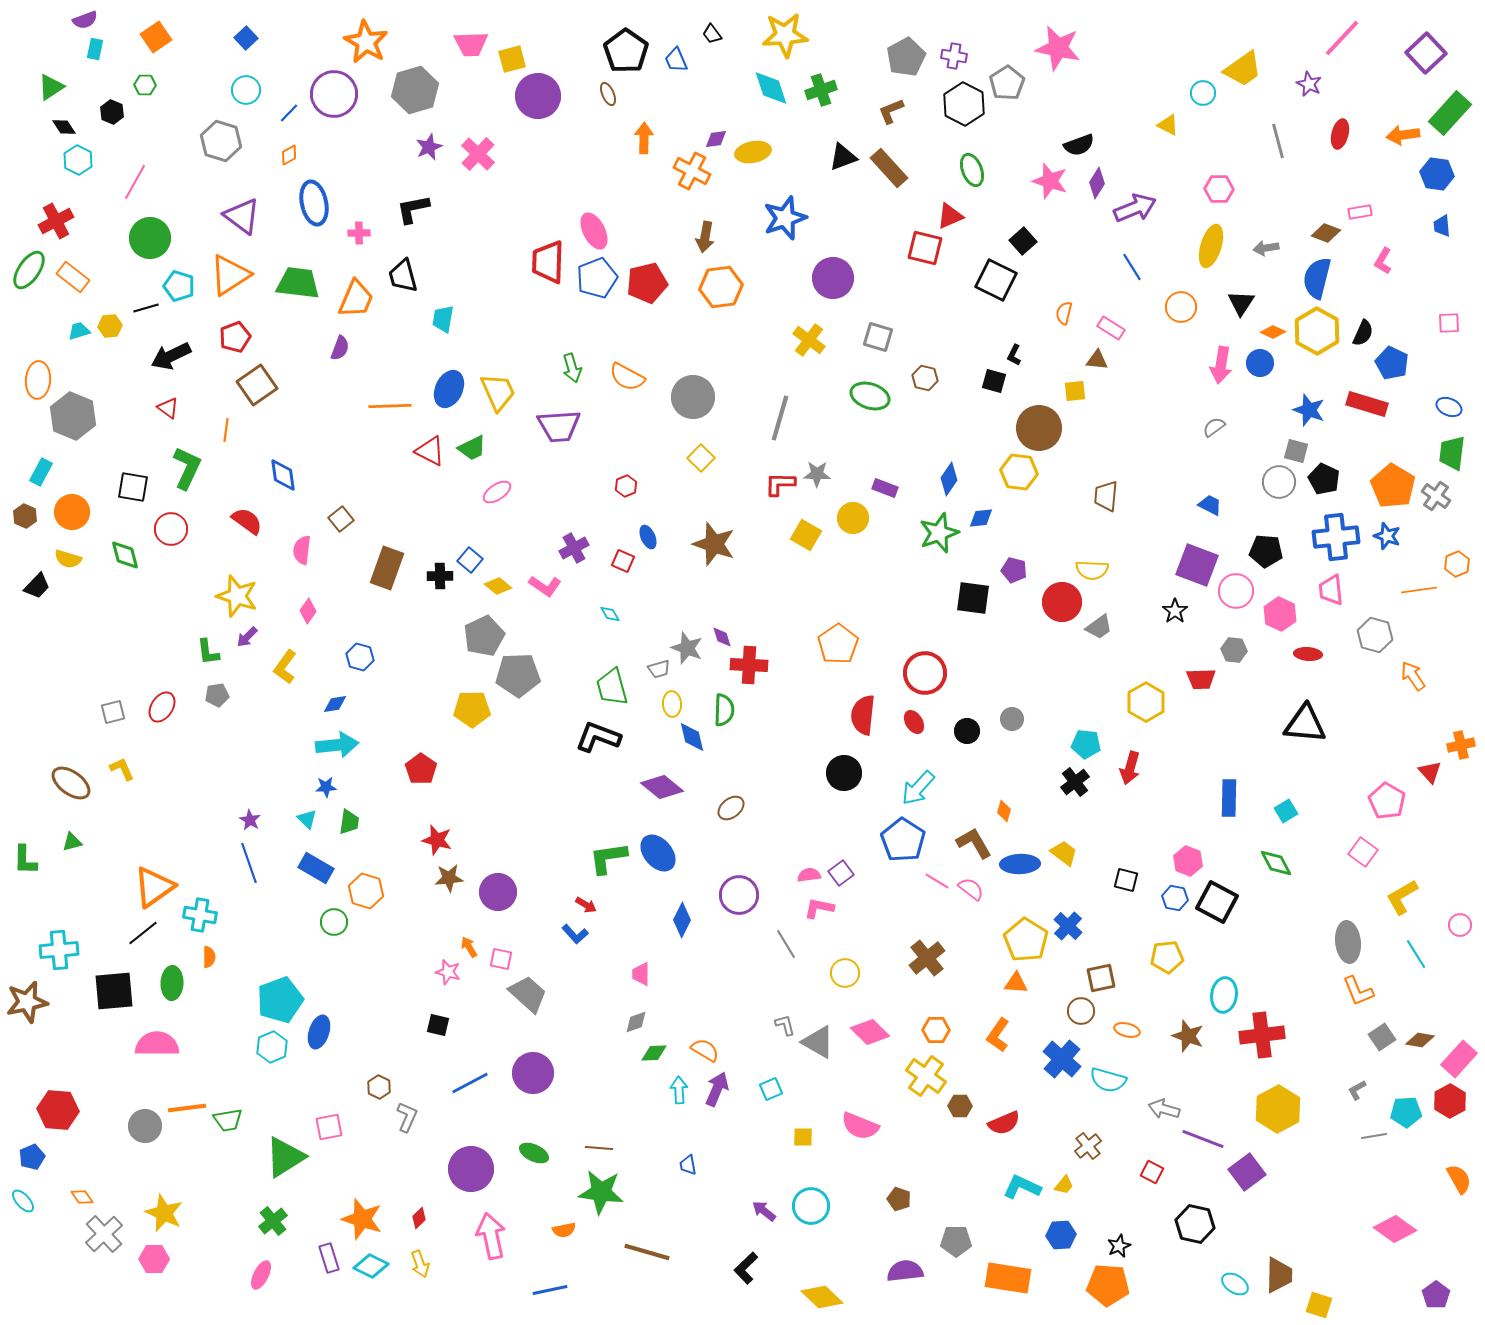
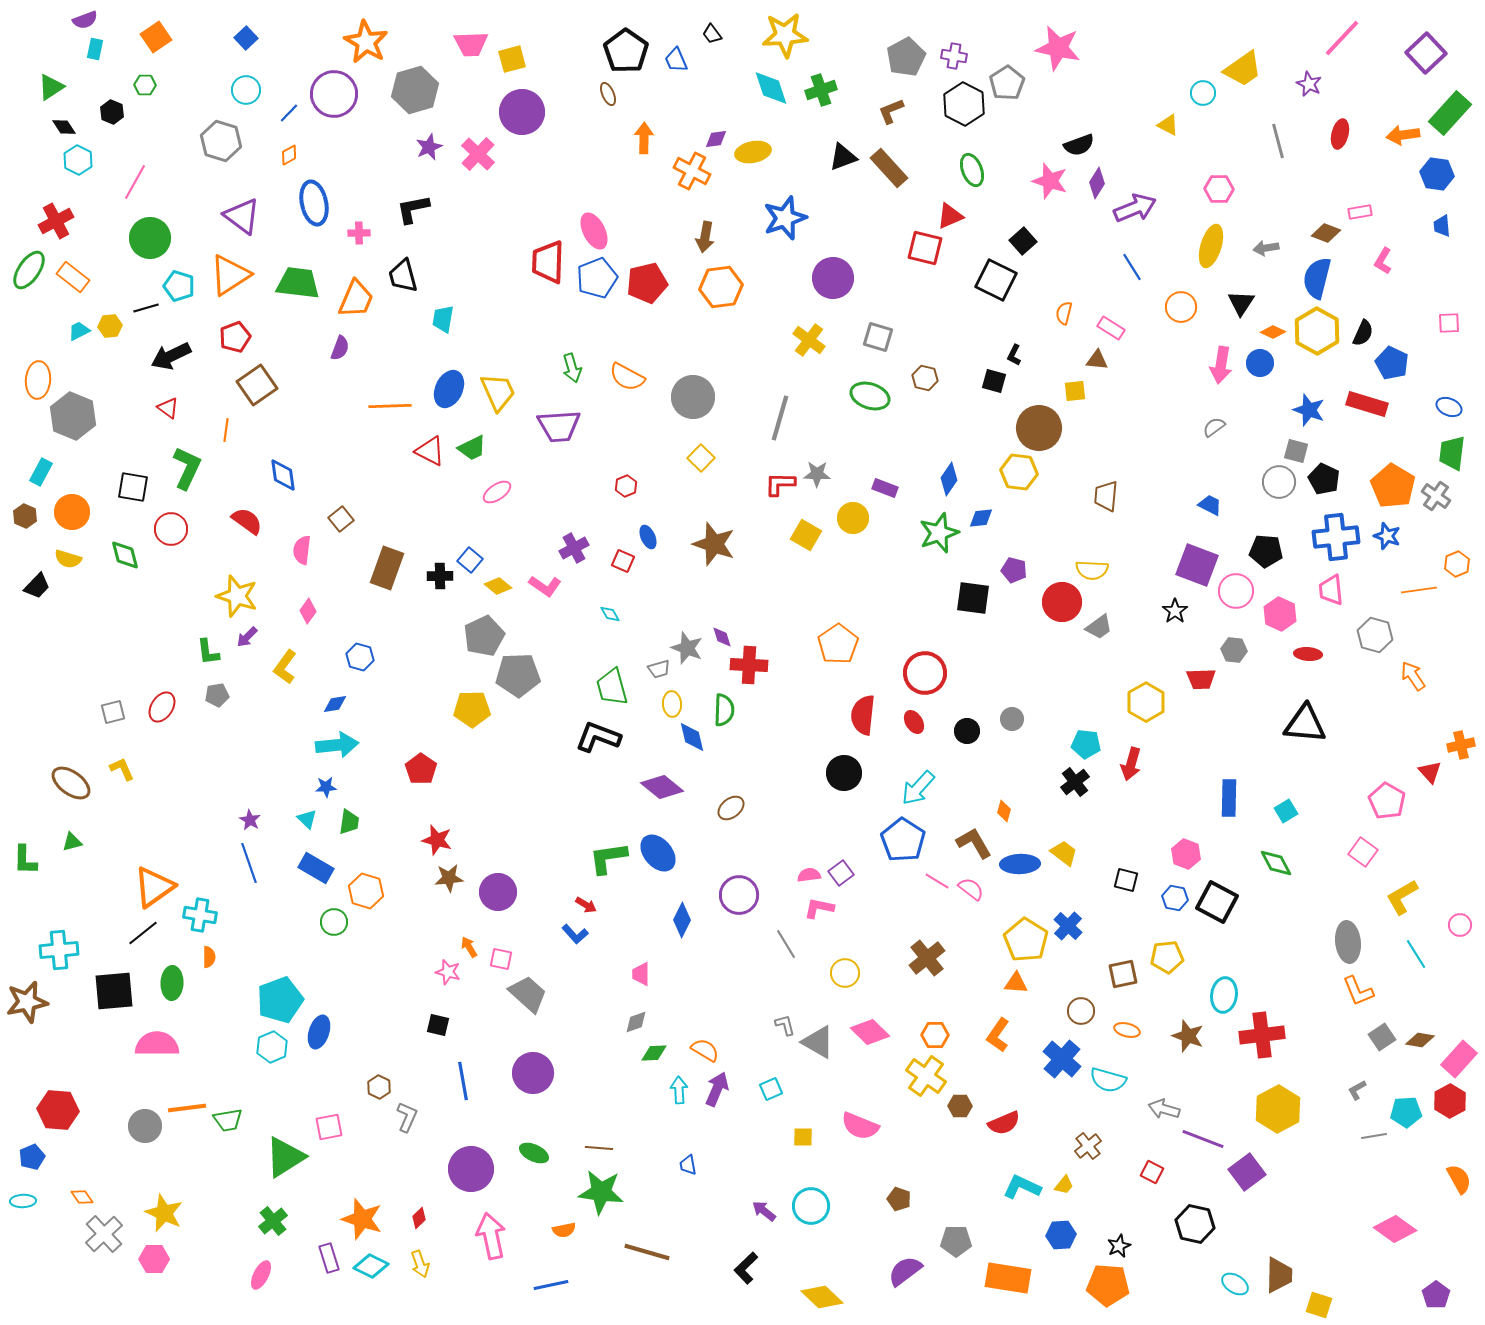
purple circle at (538, 96): moved 16 px left, 16 px down
cyan trapezoid at (79, 331): rotated 10 degrees counterclockwise
red arrow at (1130, 768): moved 1 px right, 4 px up
pink hexagon at (1188, 861): moved 2 px left, 7 px up
brown square at (1101, 978): moved 22 px right, 4 px up
orange hexagon at (936, 1030): moved 1 px left, 5 px down
blue line at (470, 1083): moved 7 px left, 2 px up; rotated 72 degrees counterclockwise
cyan ellipse at (23, 1201): rotated 50 degrees counterclockwise
purple semicircle at (905, 1271): rotated 30 degrees counterclockwise
blue line at (550, 1290): moved 1 px right, 5 px up
